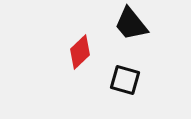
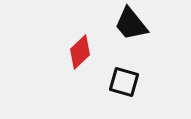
black square: moved 1 px left, 2 px down
